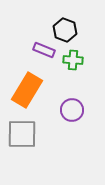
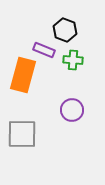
orange rectangle: moved 4 px left, 15 px up; rotated 16 degrees counterclockwise
